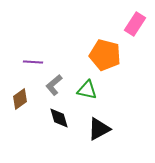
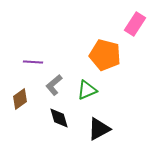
green triangle: rotated 35 degrees counterclockwise
